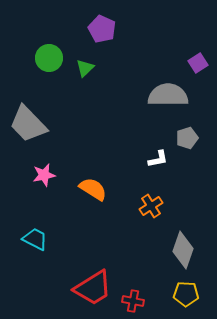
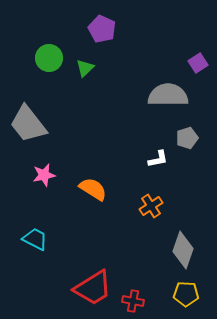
gray trapezoid: rotated 6 degrees clockwise
